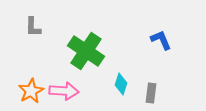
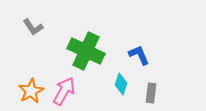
gray L-shape: rotated 35 degrees counterclockwise
blue L-shape: moved 22 px left, 15 px down
green cross: rotated 9 degrees counterclockwise
pink arrow: rotated 64 degrees counterclockwise
